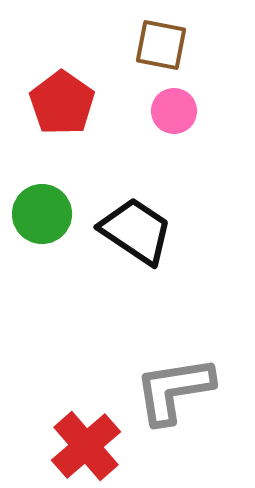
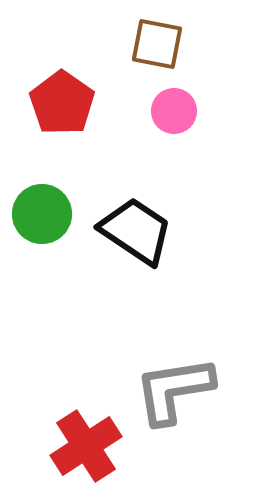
brown square: moved 4 px left, 1 px up
red cross: rotated 8 degrees clockwise
